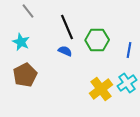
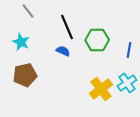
blue semicircle: moved 2 px left
brown pentagon: rotated 15 degrees clockwise
